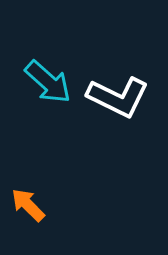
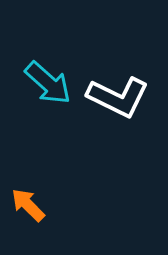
cyan arrow: moved 1 px down
